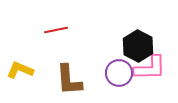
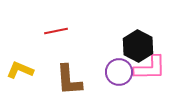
red line: moved 1 px down
purple circle: moved 1 px up
